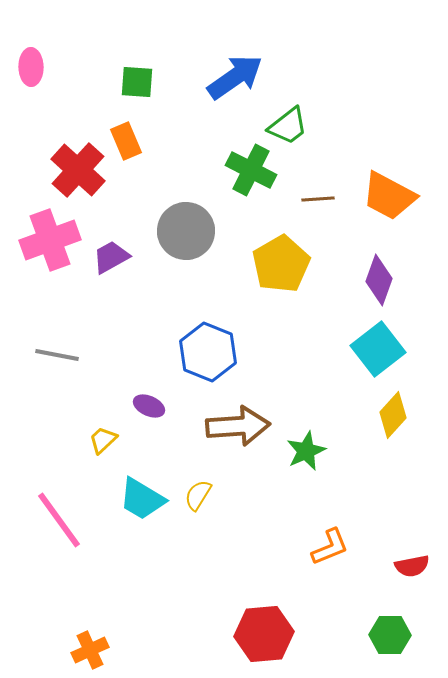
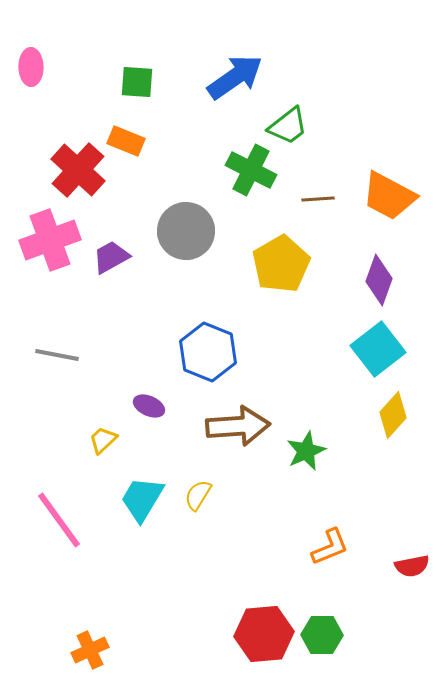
orange rectangle: rotated 45 degrees counterclockwise
cyan trapezoid: rotated 90 degrees clockwise
green hexagon: moved 68 px left
